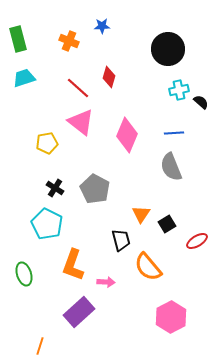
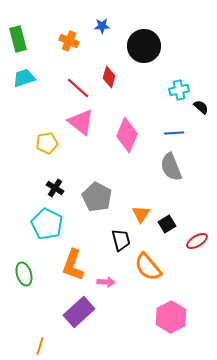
black circle: moved 24 px left, 3 px up
black semicircle: moved 5 px down
gray pentagon: moved 2 px right, 8 px down
